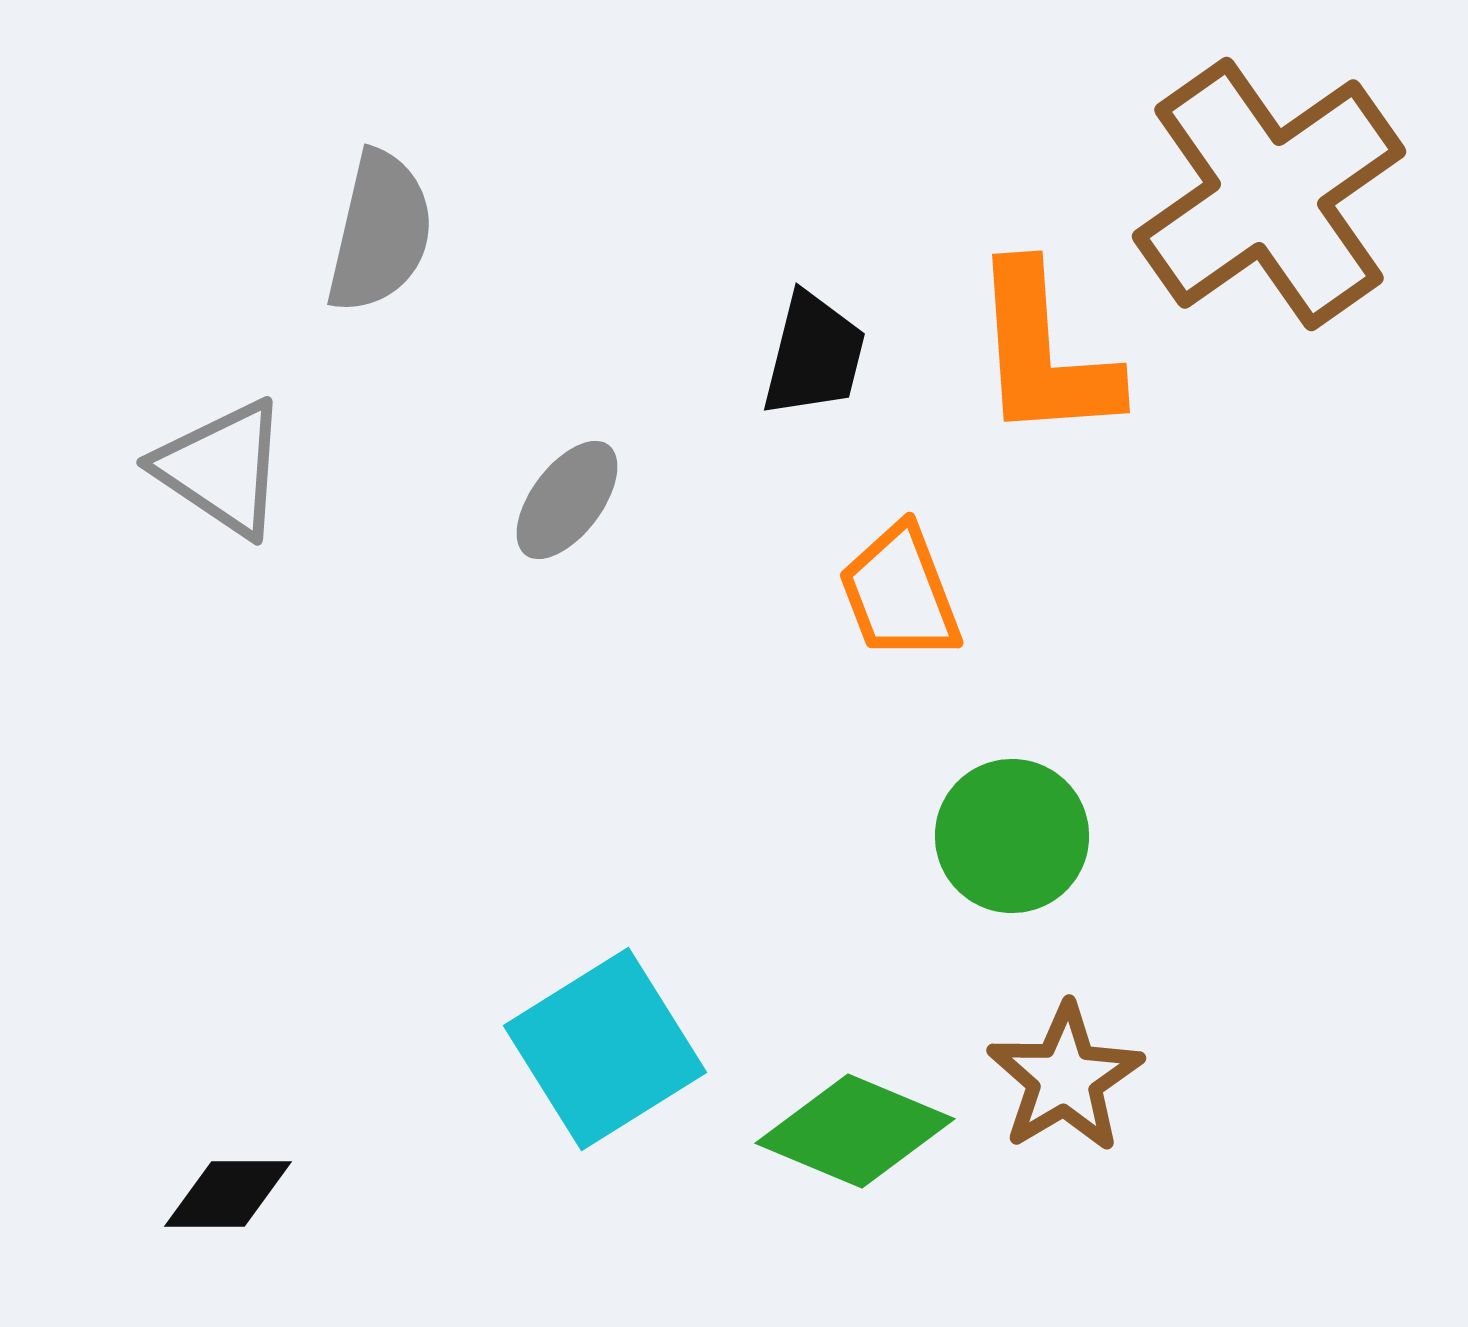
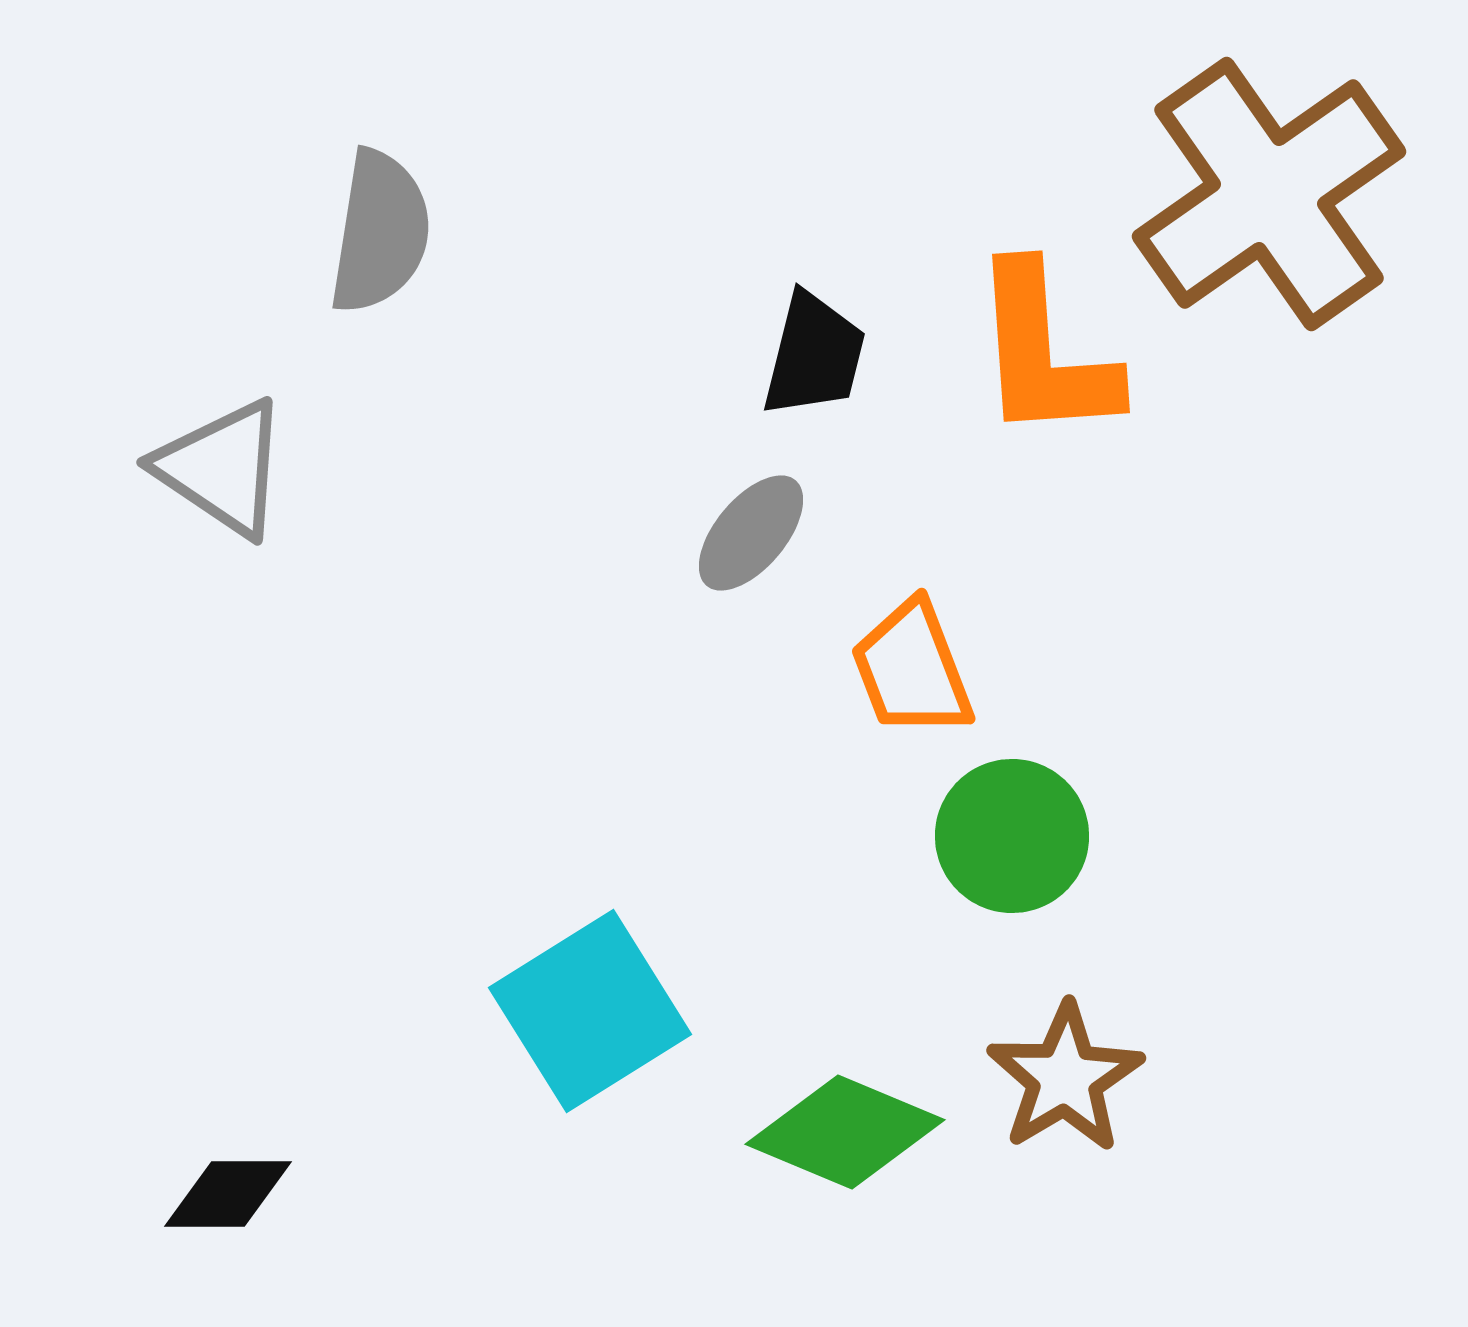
gray semicircle: rotated 4 degrees counterclockwise
gray ellipse: moved 184 px right, 33 px down; rotated 3 degrees clockwise
orange trapezoid: moved 12 px right, 76 px down
cyan square: moved 15 px left, 38 px up
green diamond: moved 10 px left, 1 px down
